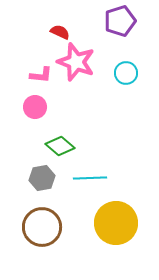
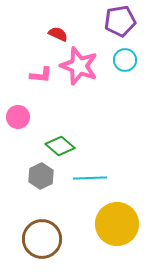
purple pentagon: rotated 8 degrees clockwise
red semicircle: moved 2 px left, 2 px down
pink star: moved 3 px right, 4 px down
cyan circle: moved 1 px left, 13 px up
pink circle: moved 17 px left, 10 px down
gray hexagon: moved 1 px left, 2 px up; rotated 15 degrees counterclockwise
yellow circle: moved 1 px right, 1 px down
brown circle: moved 12 px down
